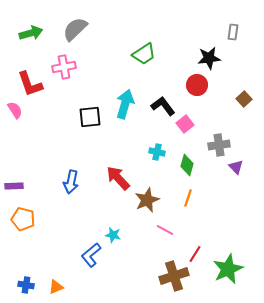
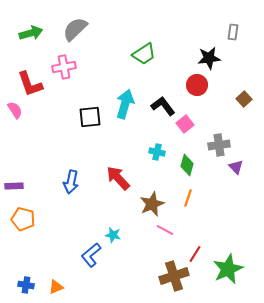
brown star: moved 5 px right, 4 px down
